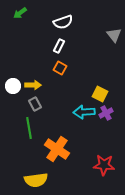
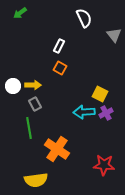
white semicircle: moved 21 px right, 4 px up; rotated 96 degrees counterclockwise
